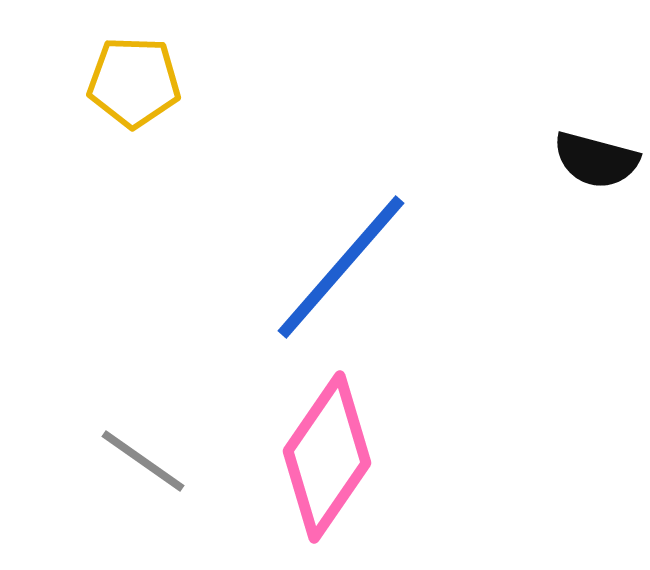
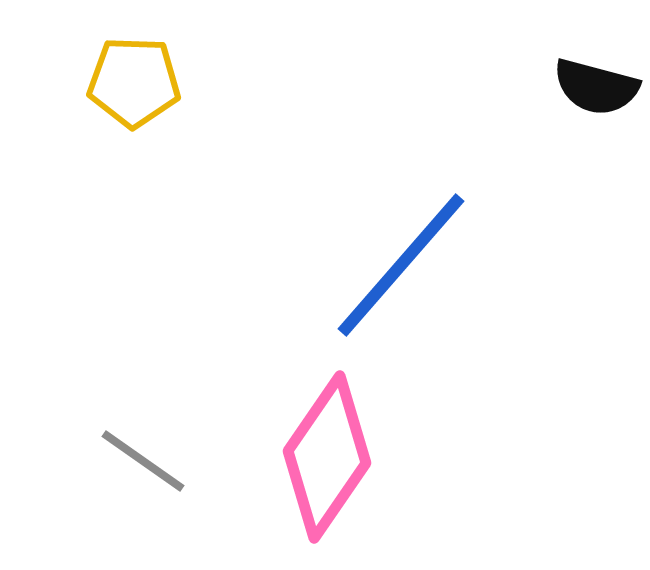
black semicircle: moved 73 px up
blue line: moved 60 px right, 2 px up
